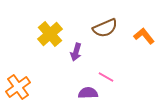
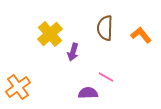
brown semicircle: rotated 115 degrees clockwise
orange L-shape: moved 3 px left, 1 px up
purple arrow: moved 3 px left
